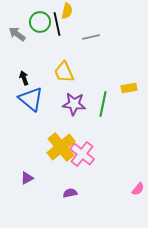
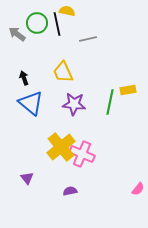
yellow semicircle: rotated 91 degrees counterclockwise
green circle: moved 3 px left, 1 px down
gray line: moved 3 px left, 2 px down
yellow trapezoid: moved 1 px left
yellow rectangle: moved 1 px left, 2 px down
blue triangle: moved 4 px down
green line: moved 7 px right, 2 px up
pink cross: rotated 15 degrees counterclockwise
purple triangle: rotated 40 degrees counterclockwise
purple semicircle: moved 2 px up
